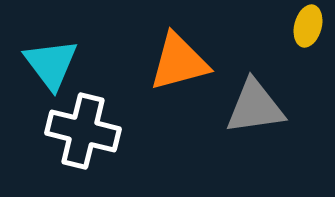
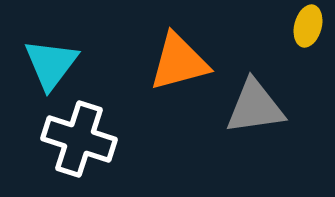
cyan triangle: rotated 14 degrees clockwise
white cross: moved 4 px left, 8 px down; rotated 4 degrees clockwise
